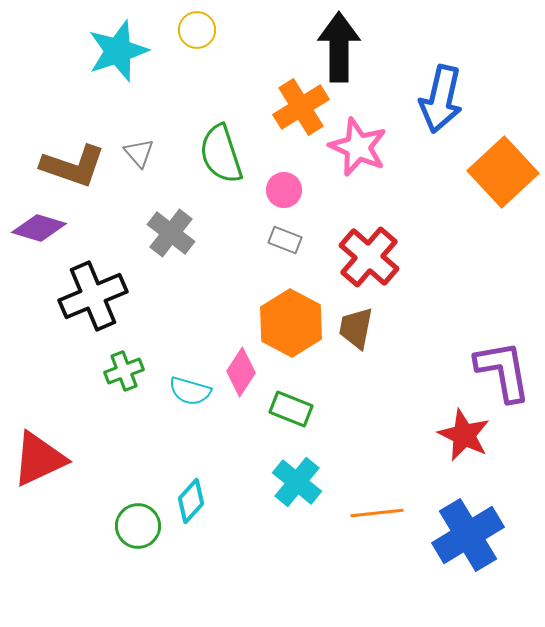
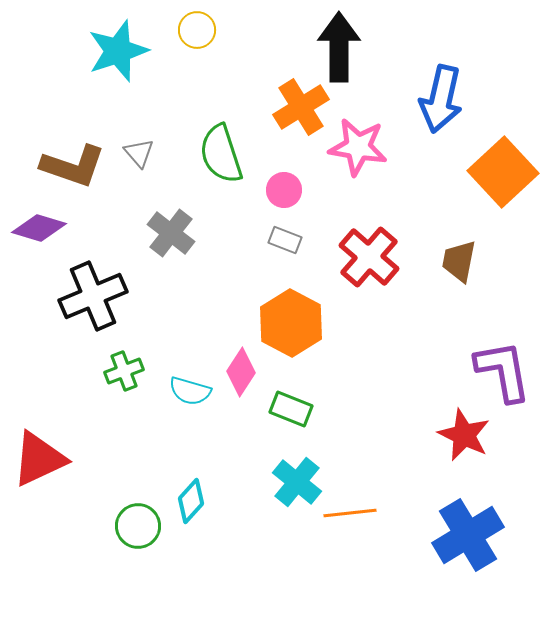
pink star: rotated 14 degrees counterclockwise
brown trapezoid: moved 103 px right, 67 px up
orange line: moved 27 px left
